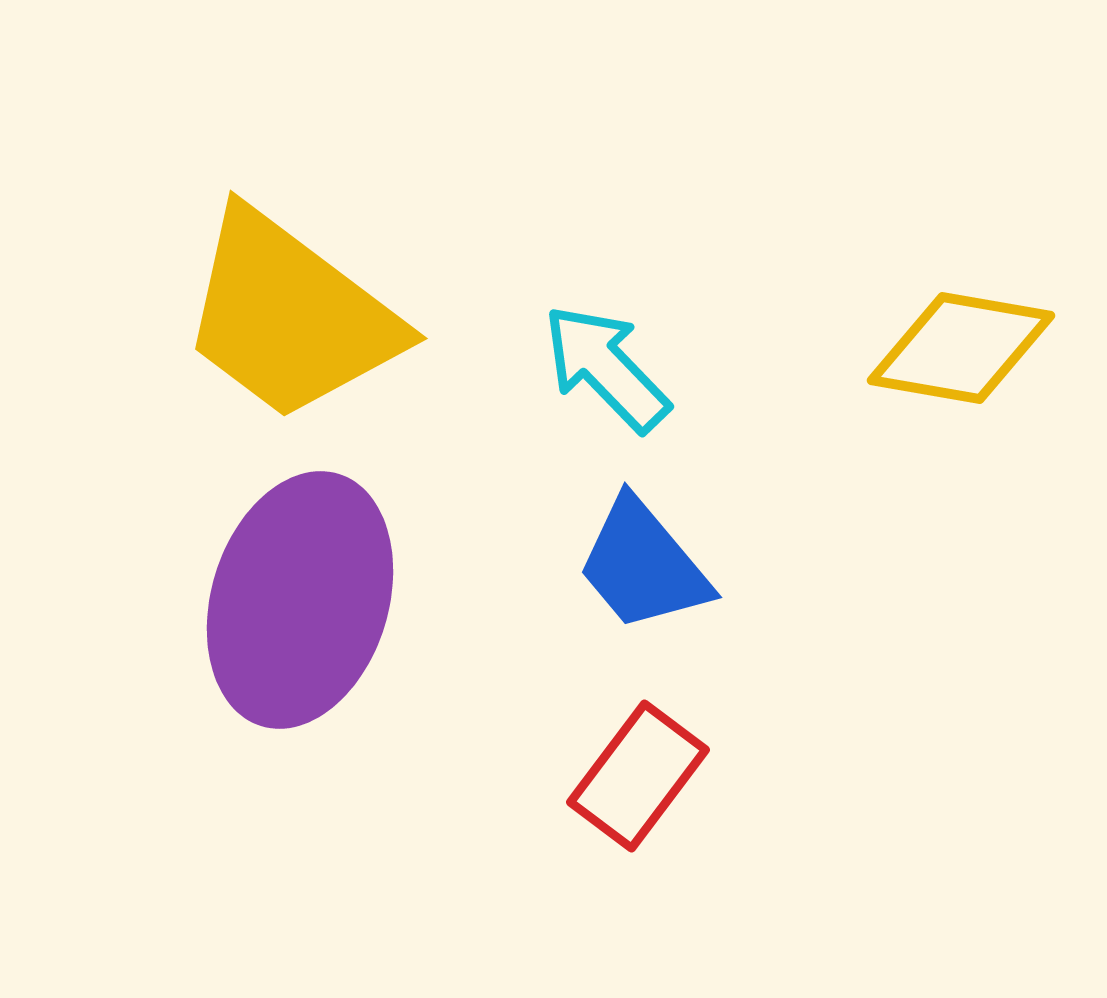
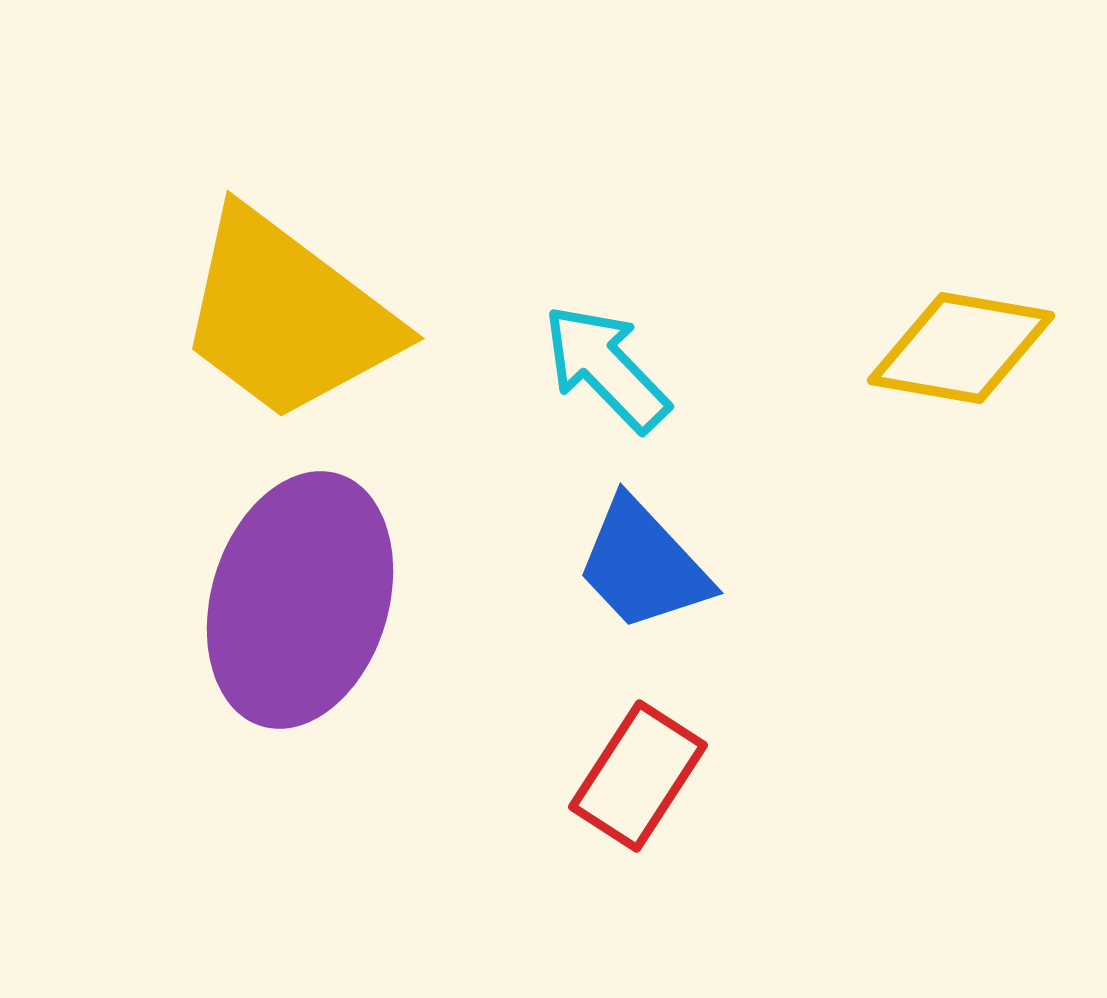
yellow trapezoid: moved 3 px left
blue trapezoid: rotated 3 degrees counterclockwise
red rectangle: rotated 4 degrees counterclockwise
